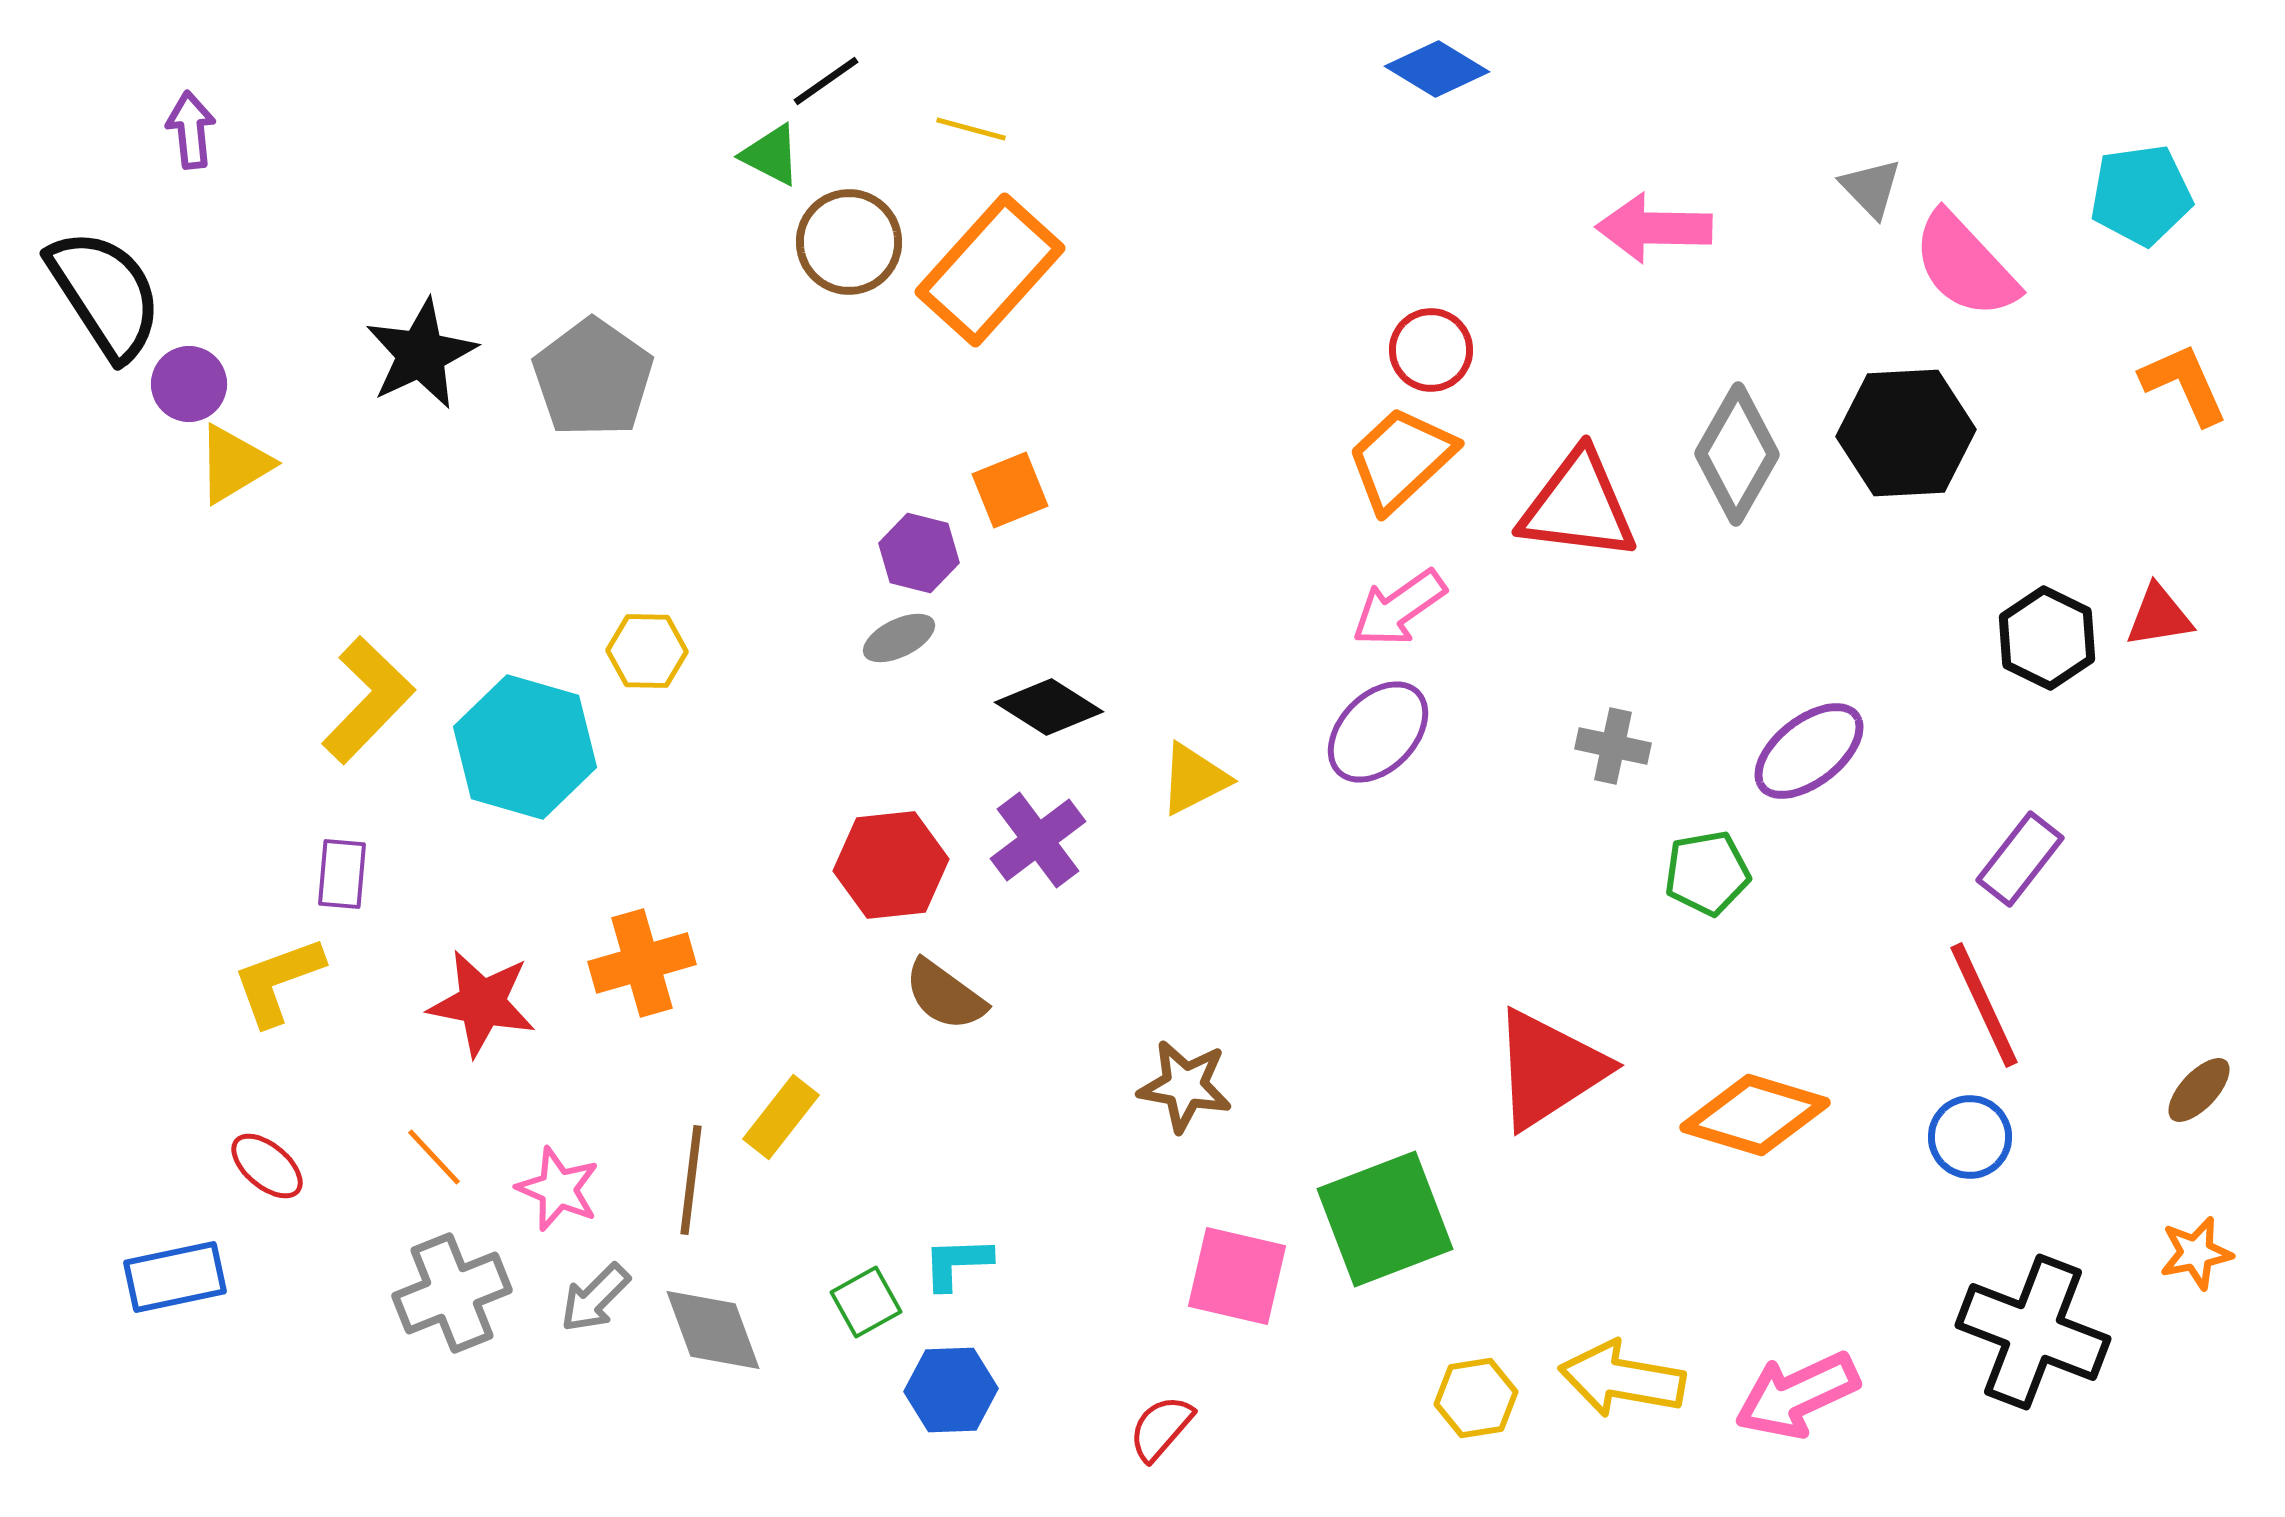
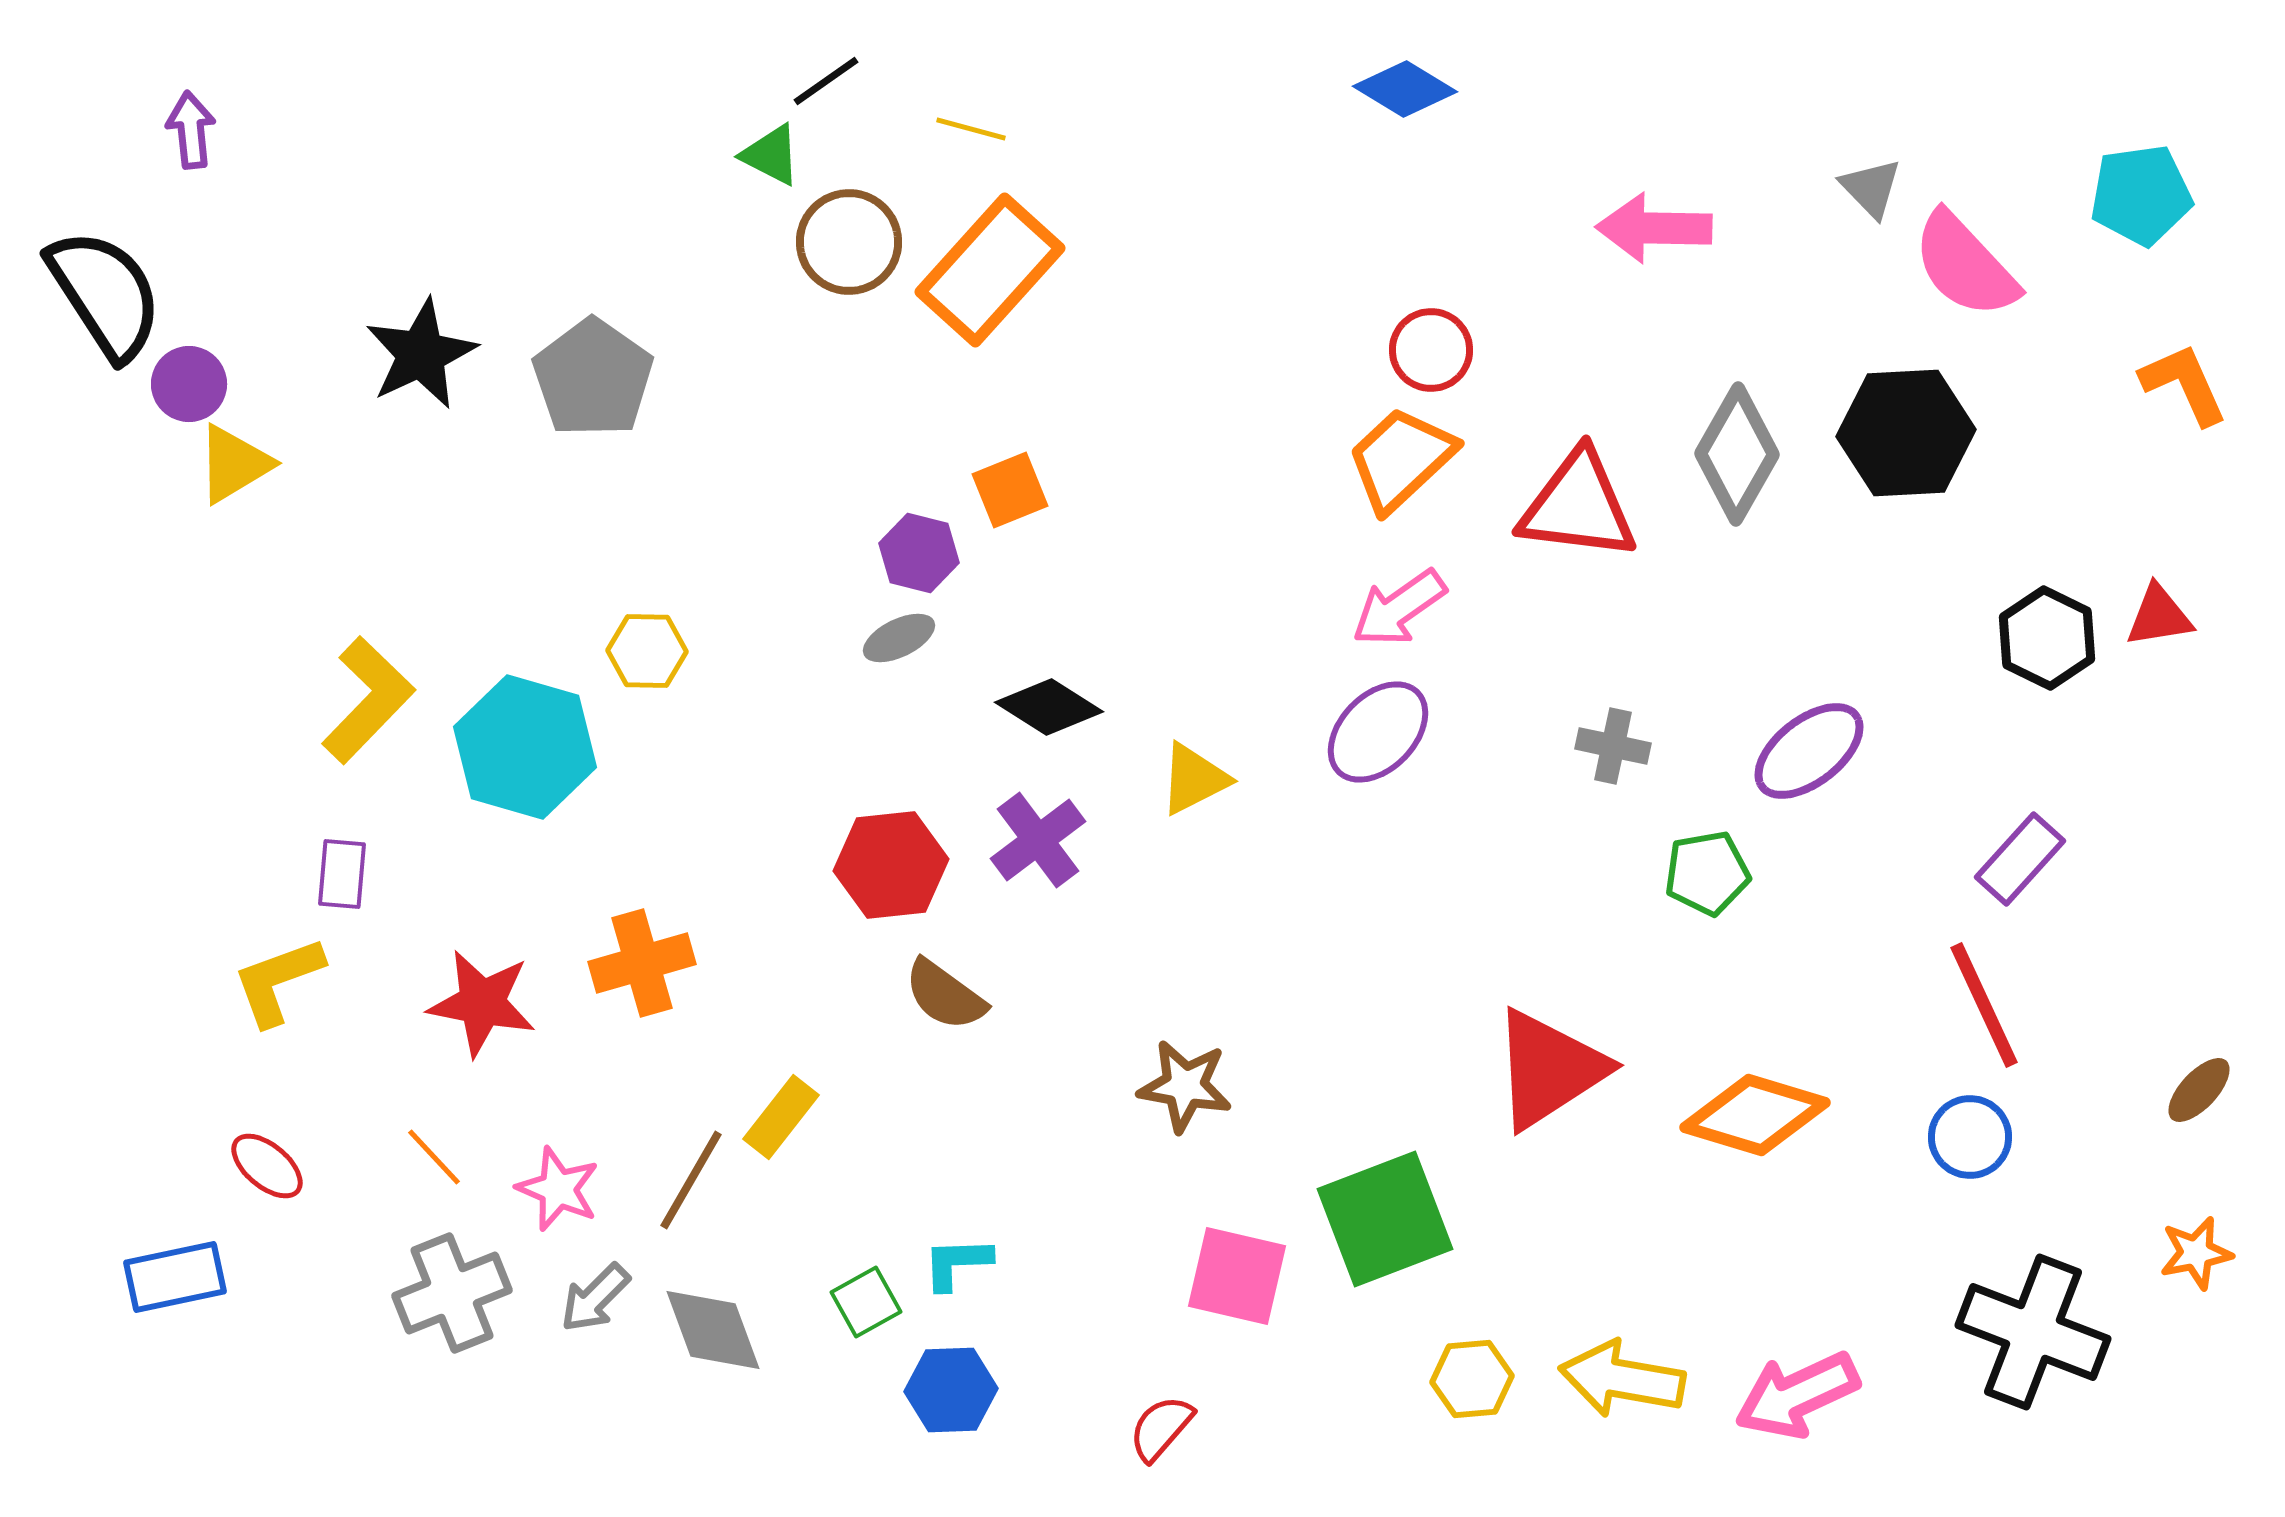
blue diamond at (1437, 69): moved 32 px left, 20 px down
purple rectangle at (2020, 859): rotated 4 degrees clockwise
brown line at (691, 1180): rotated 23 degrees clockwise
yellow hexagon at (1476, 1398): moved 4 px left, 19 px up; rotated 4 degrees clockwise
